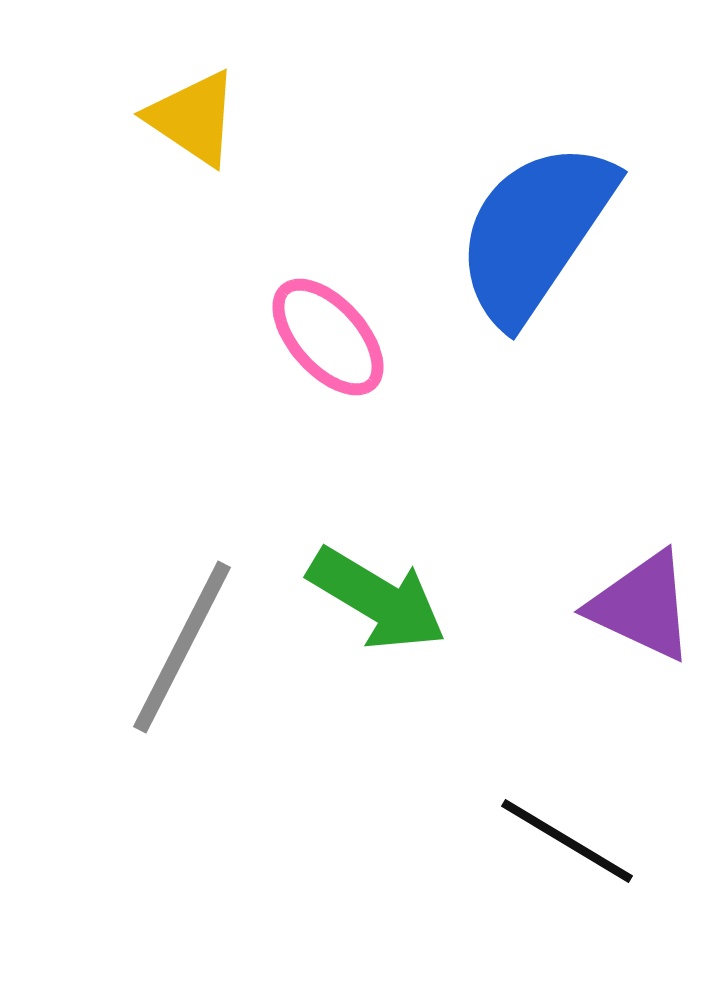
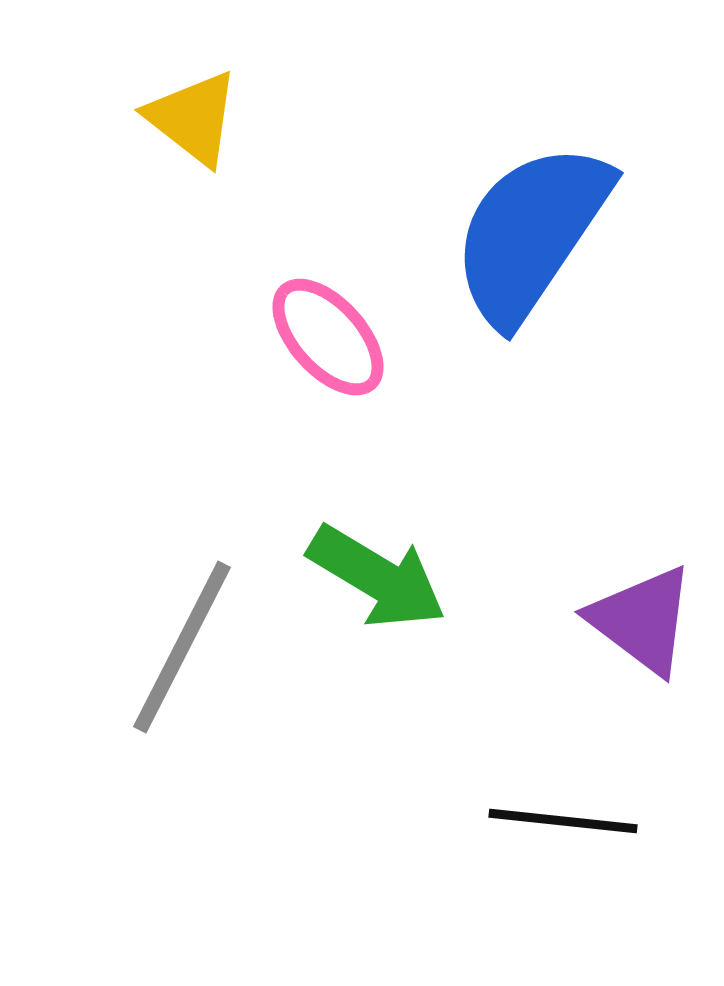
yellow triangle: rotated 4 degrees clockwise
blue semicircle: moved 4 px left, 1 px down
green arrow: moved 22 px up
purple triangle: moved 14 px down; rotated 12 degrees clockwise
black line: moved 4 px left, 20 px up; rotated 25 degrees counterclockwise
